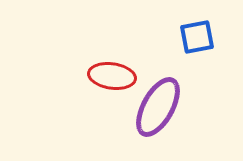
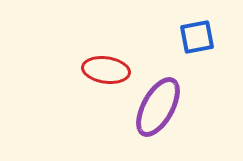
red ellipse: moved 6 px left, 6 px up
